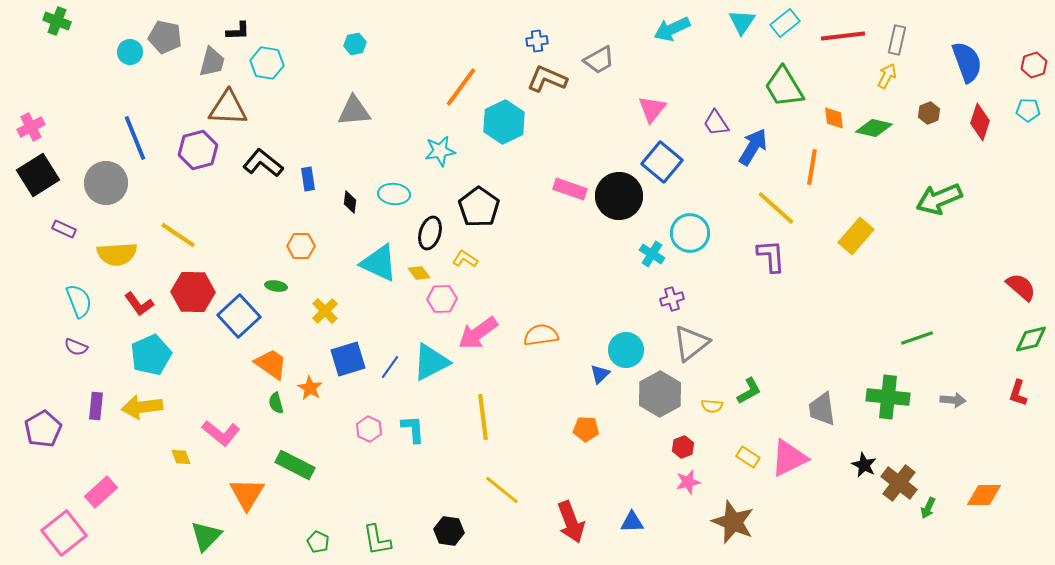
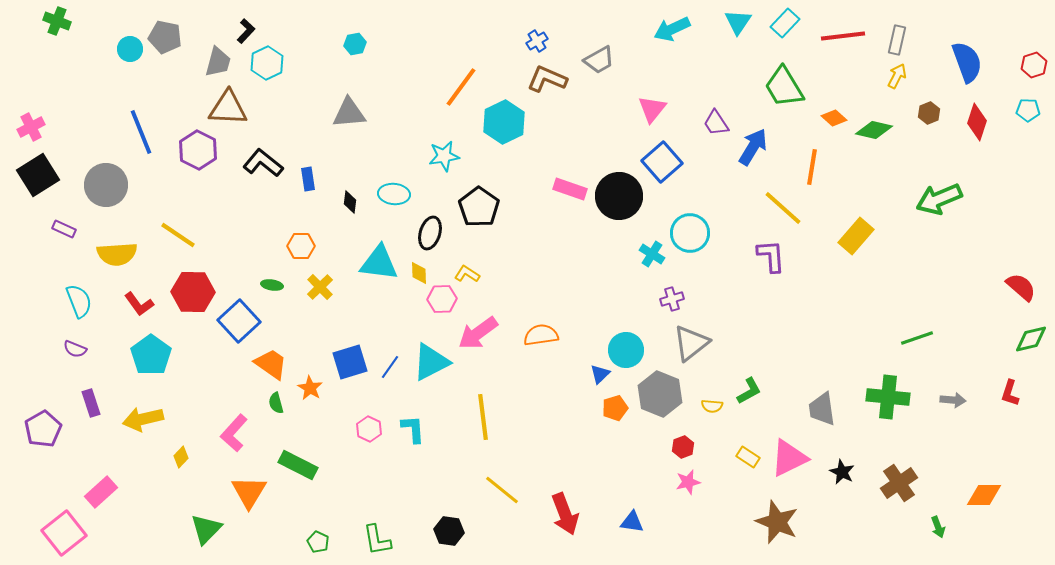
cyan triangle at (742, 22): moved 4 px left
cyan rectangle at (785, 23): rotated 8 degrees counterclockwise
black L-shape at (238, 31): moved 8 px right; rotated 45 degrees counterclockwise
blue cross at (537, 41): rotated 25 degrees counterclockwise
cyan circle at (130, 52): moved 3 px up
gray trapezoid at (212, 62): moved 6 px right
cyan hexagon at (267, 63): rotated 24 degrees clockwise
yellow arrow at (887, 76): moved 10 px right
gray triangle at (354, 111): moved 5 px left, 2 px down
orange diamond at (834, 118): rotated 40 degrees counterclockwise
red diamond at (980, 122): moved 3 px left
green diamond at (874, 128): moved 2 px down
blue line at (135, 138): moved 6 px right, 6 px up
purple hexagon at (198, 150): rotated 18 degrees counterclockwise
cyan star at (440, 151): moved 4 px right, 5 px down
blue square at (662, 162): rotated 9 degrees clockwise
gray circle at (106, 183): moved 2 px down
yellow line at (776, 208): moved 7 px right
yellow L-shape at (465, 259): moved 2 px right, 15 px down
cyan triangle at (379, 263): rotated 18 degrees counterclockwise
yellow diamond at (419, 273): rotated 35 degrees clockwise
green ellipse at (276, 286): moved 4 px left, 1 px up
yellow cross at (325, 311): moved 5 px left, 24 px up
blue square at (239, 316): moved 5 px down
purple semicircle at (76, 347): moved 1 px left, 2 px down
cyan pentagon at (151, 355): rotated 12 degrees counterclockwise
blue square at (348, 359): moved 2 px right, 3 px down
red L-shape at (1018, 393): moved 8 px left
gray hexagon at (660, 394): rotated 9 degrees counterclockwise
purple rectangle at (96, 406): moved 5 px left, 3 px up; rotated 24 degrees counterclockwise
yellow arrow at (142, 407): moved 1 px right, 12 px down; rotated 6 degrees counterclockwise
orange pentagon at (586, 429): moved 29 px right, 21 px up; rotated 20 degrees counterclockwise
pink L-shape at (221, 433): moved 13 px right; rotated 93 degrees clockwise
yellow diamond at (181, 457): rotated 65 degrees clockwise
green rectangle at (295, 465): moved 3 px right
black star at (864, 465): moved 22 px left, 7 px down
brown cross at (899, 483): rotated 18 degrees clockwise
orange triangle at (247, 494): moved 2 px right, 2 px up
green arrow at (928, 508): moved 10 px right, 19 px down; rotated 45 degrees counterclockwise
red arrow at (571, 522): moved 6 px left, 8 px up
blue triangle at (632, 522): rotated 10 degrees clockwise
brown star at (733, 522): moved 44 px right
green triangle at (206, 536): moved 7 px up
